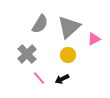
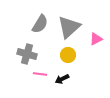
pink triangle: moved 2 px right
gray cross: rotated 30 degrees counterclockwise
pink line: moved 1 px right, 4 px up; rotated 40 degrees counterclockwise
